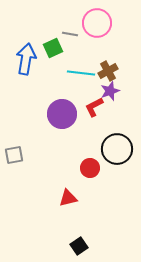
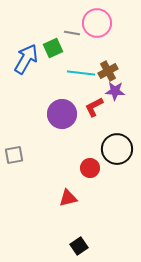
gray line: moved 2 px right, 1 px up
blue arrow: rotated 20 degrees clockwise
purple star: moved 5 px right; rotated 24 degrees clockwise
